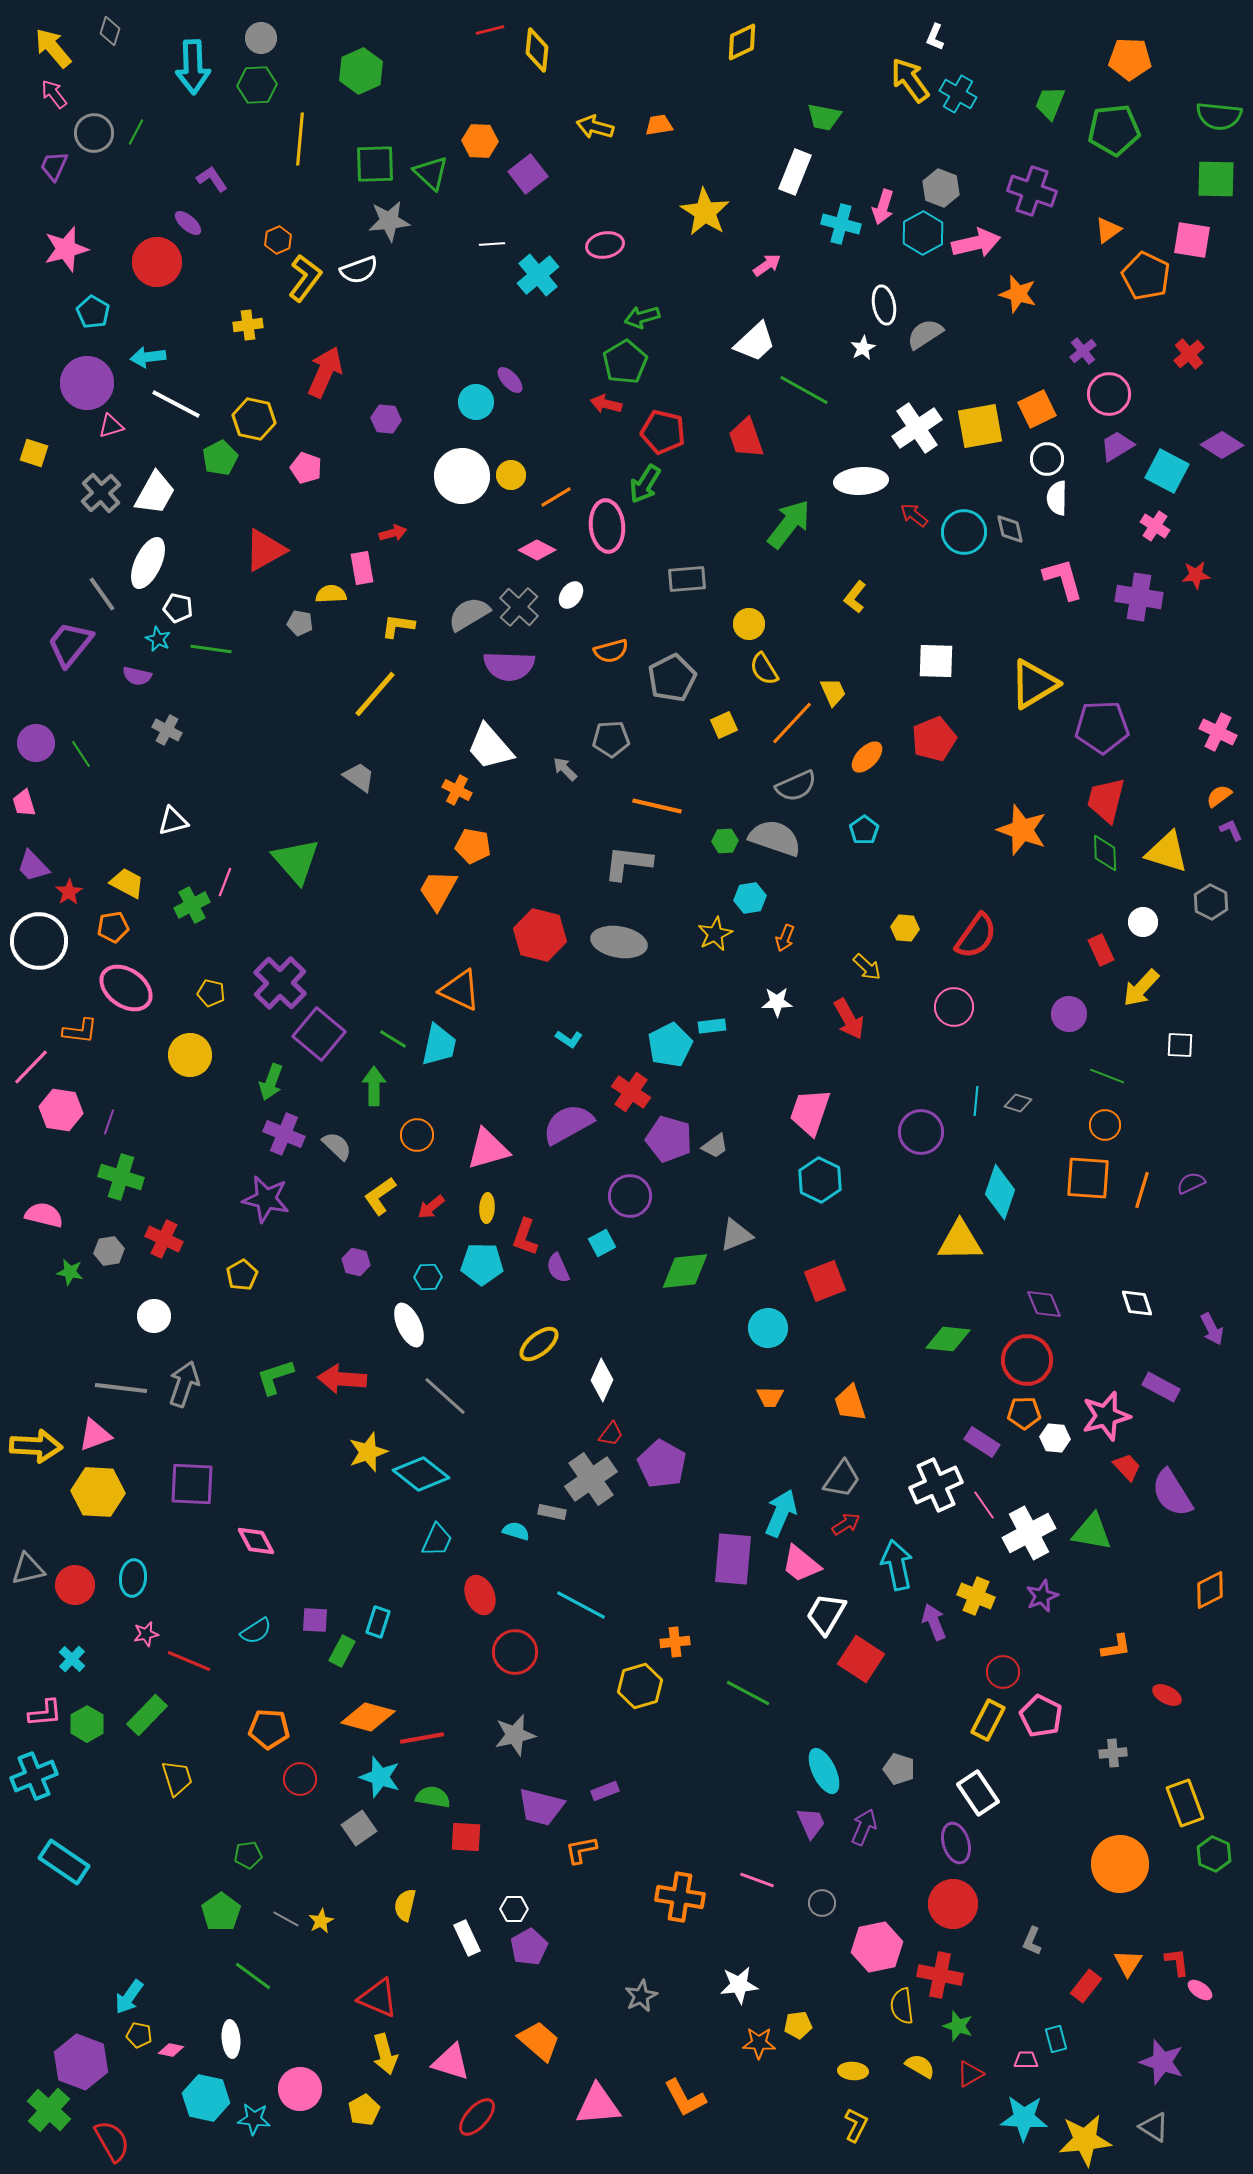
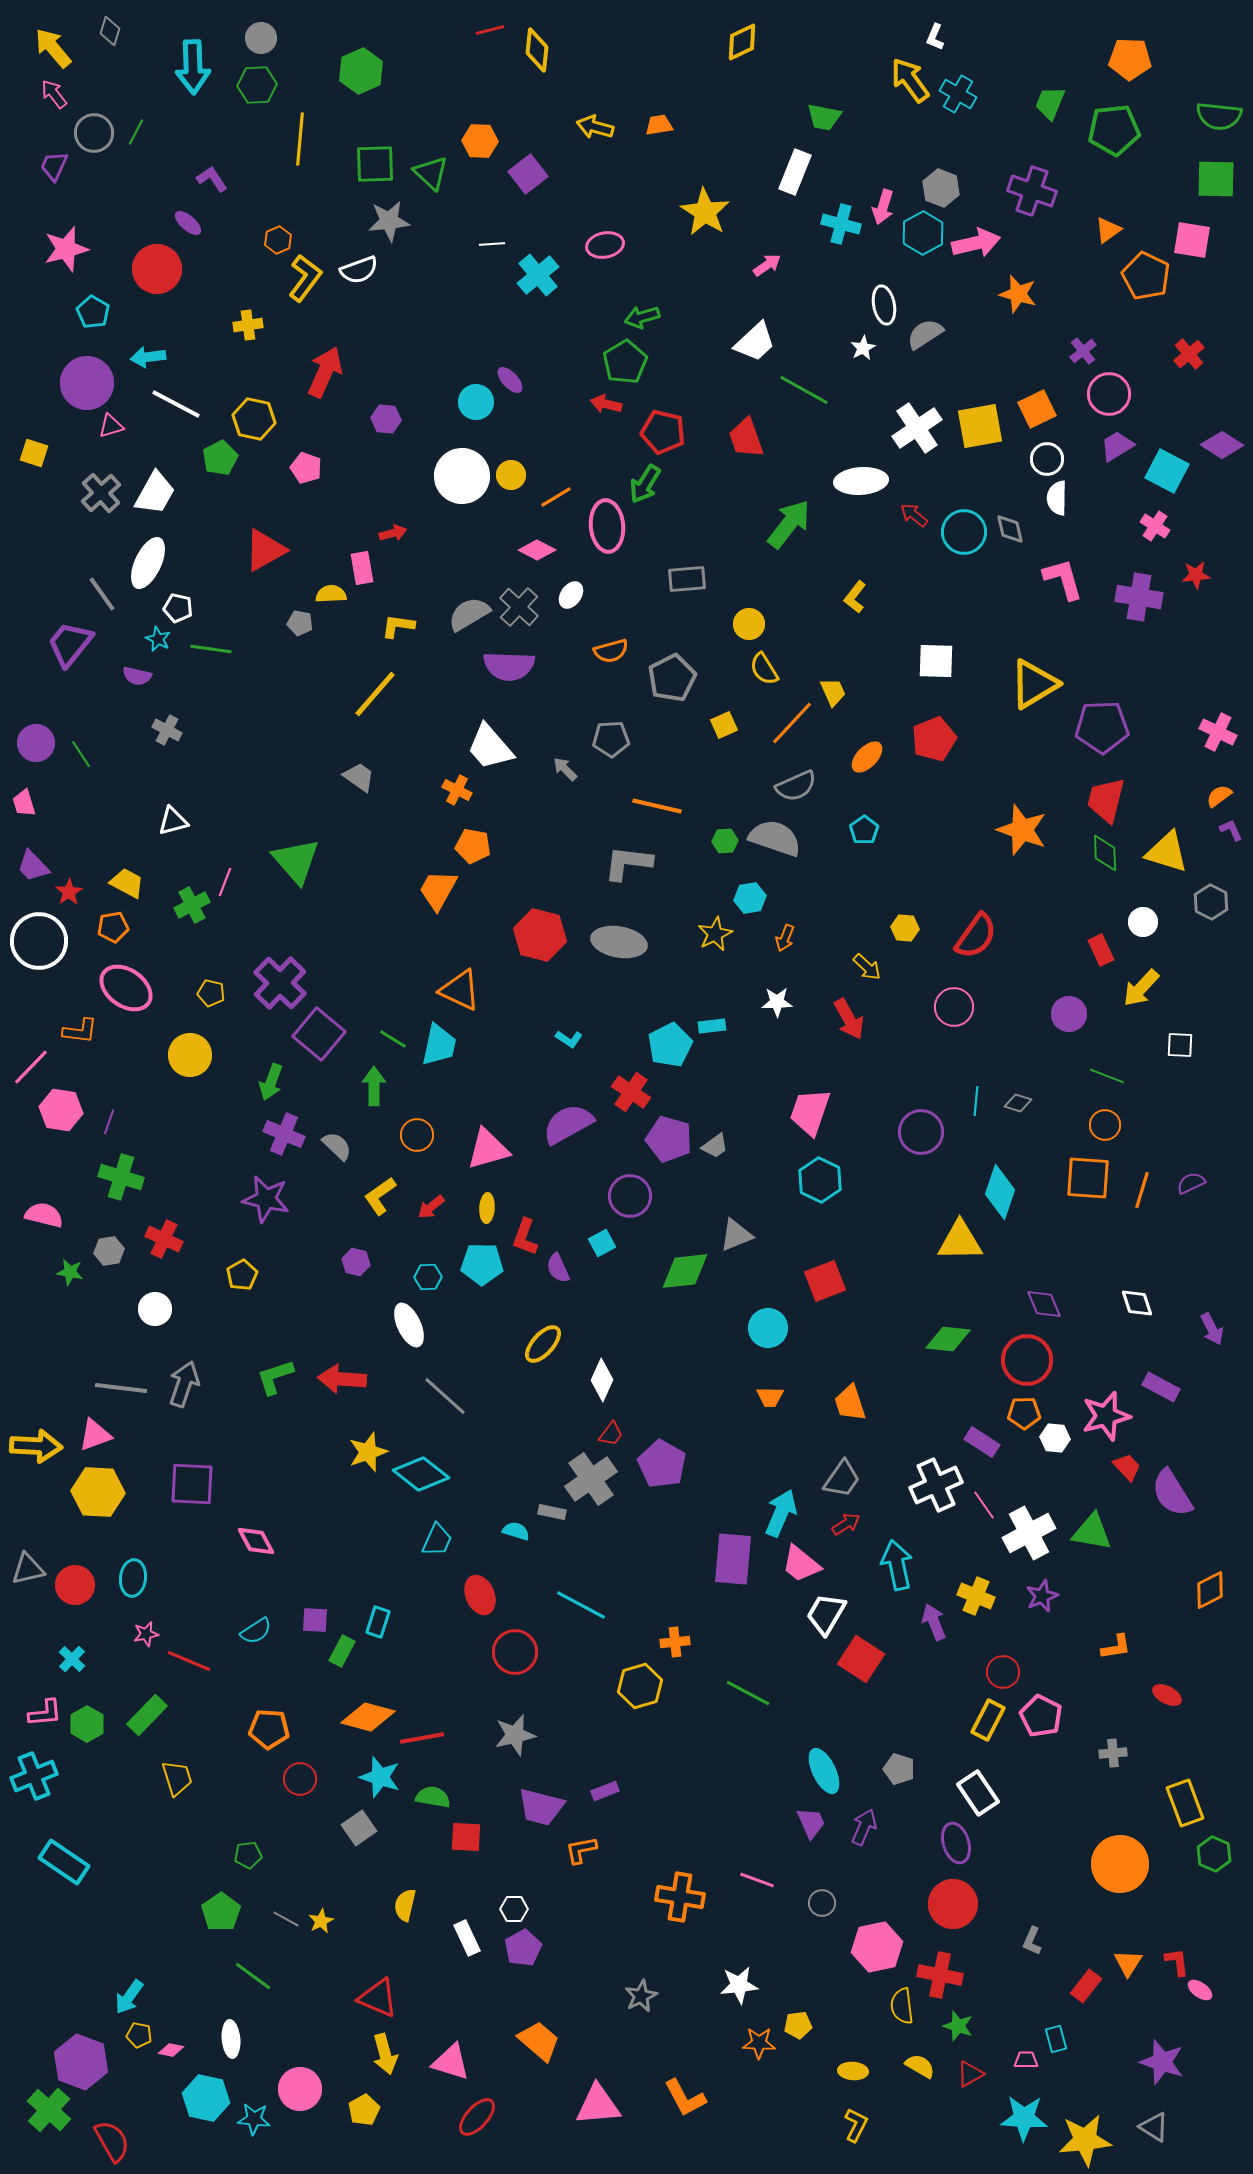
red circle at (157, 262): moved 7 px down
white circle at (154, 1316): moved 1 px right, 7 px up
yellow ellipse at (539, 1344): moved 4 px right; rotated 9 degrees counterclockwise
purple pentagon at (529, 1947): moved 6 px left, 1 px down
